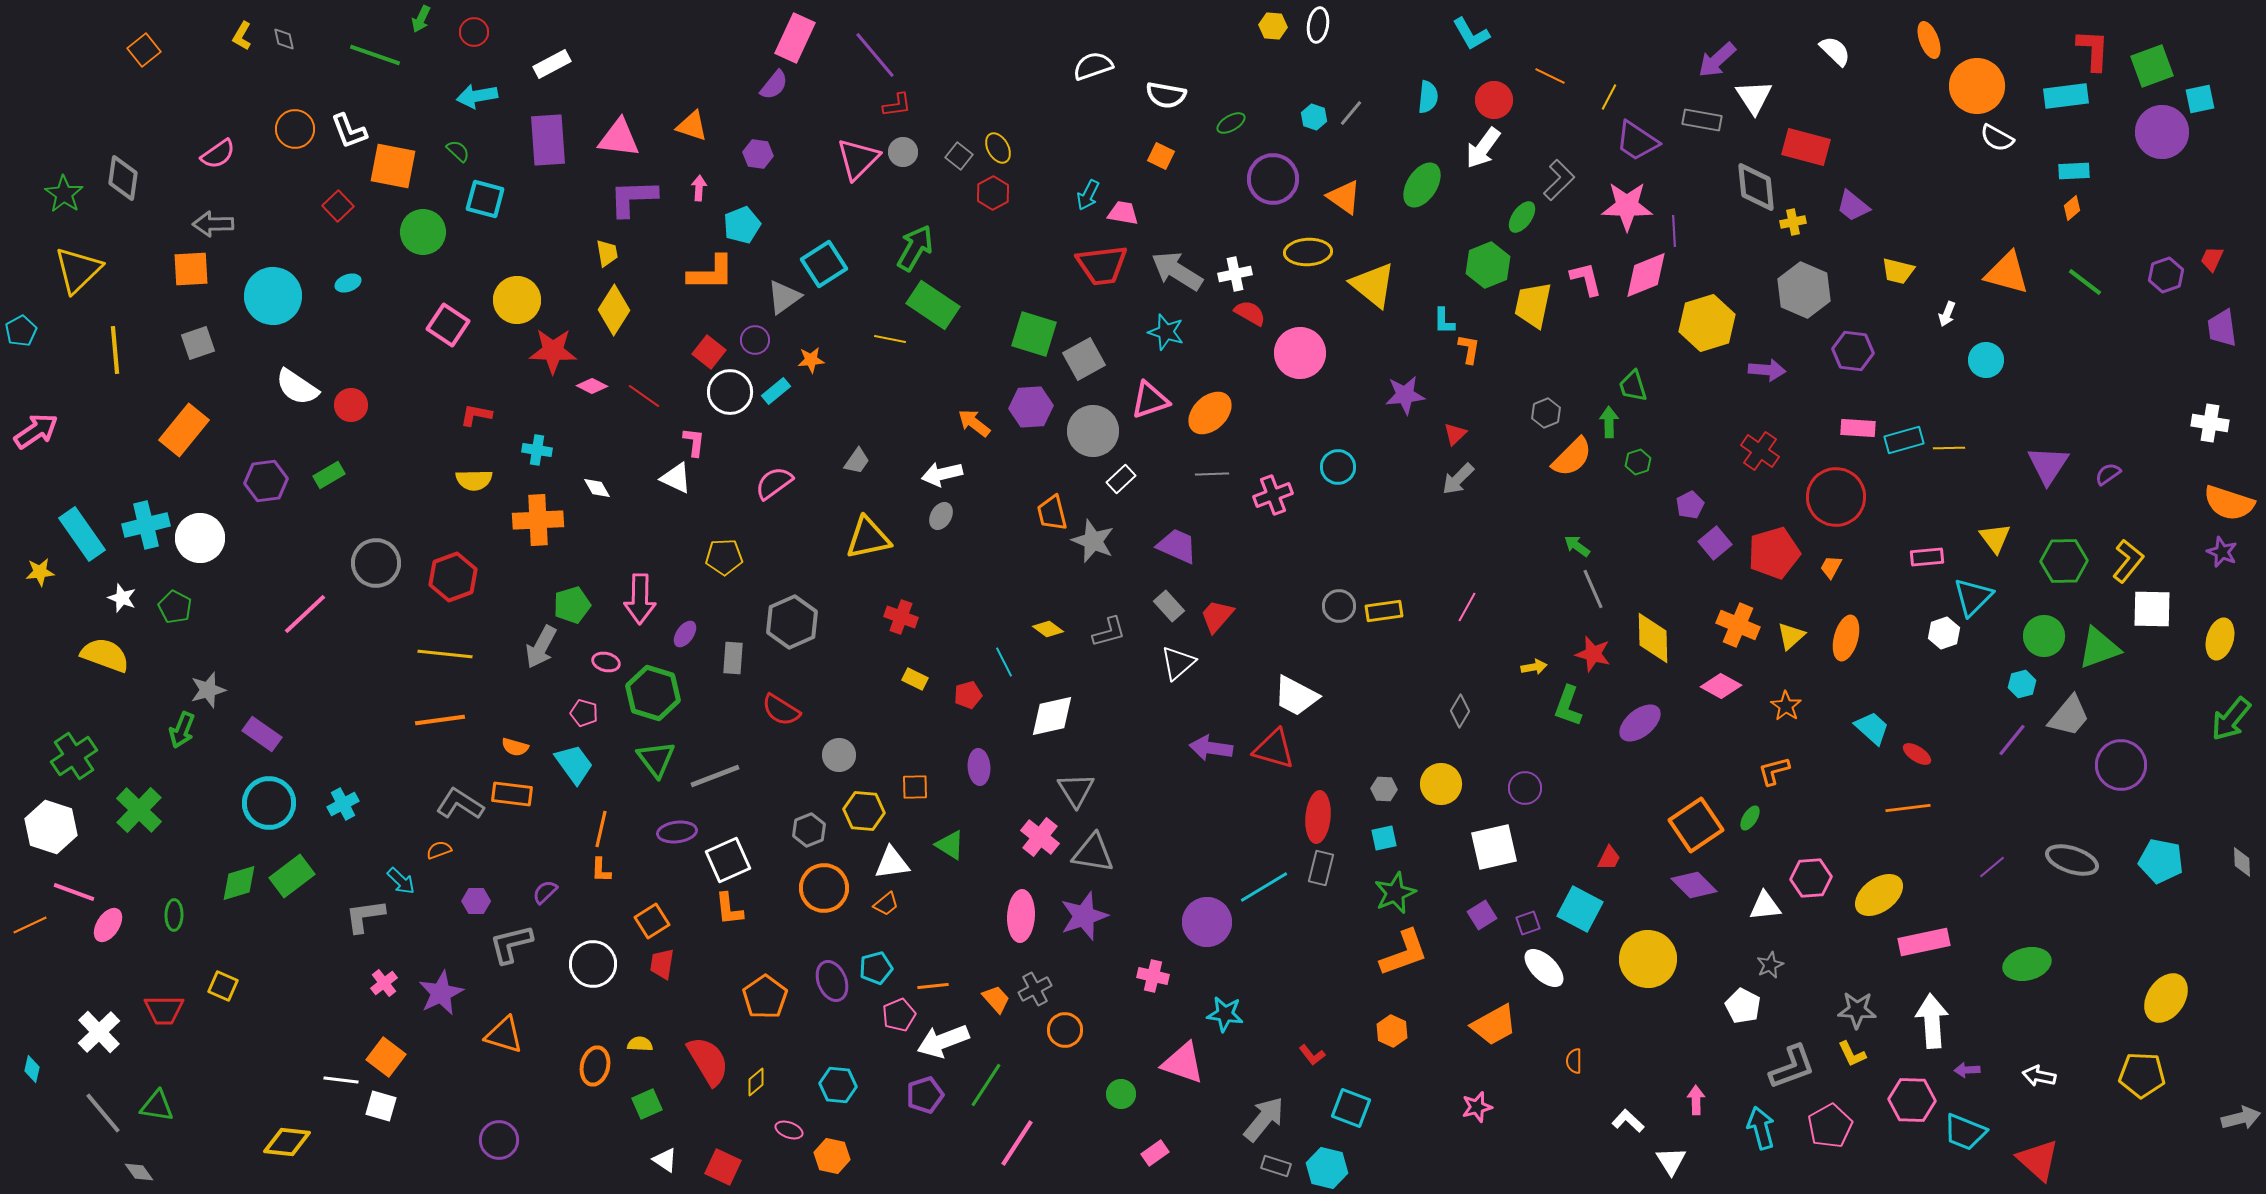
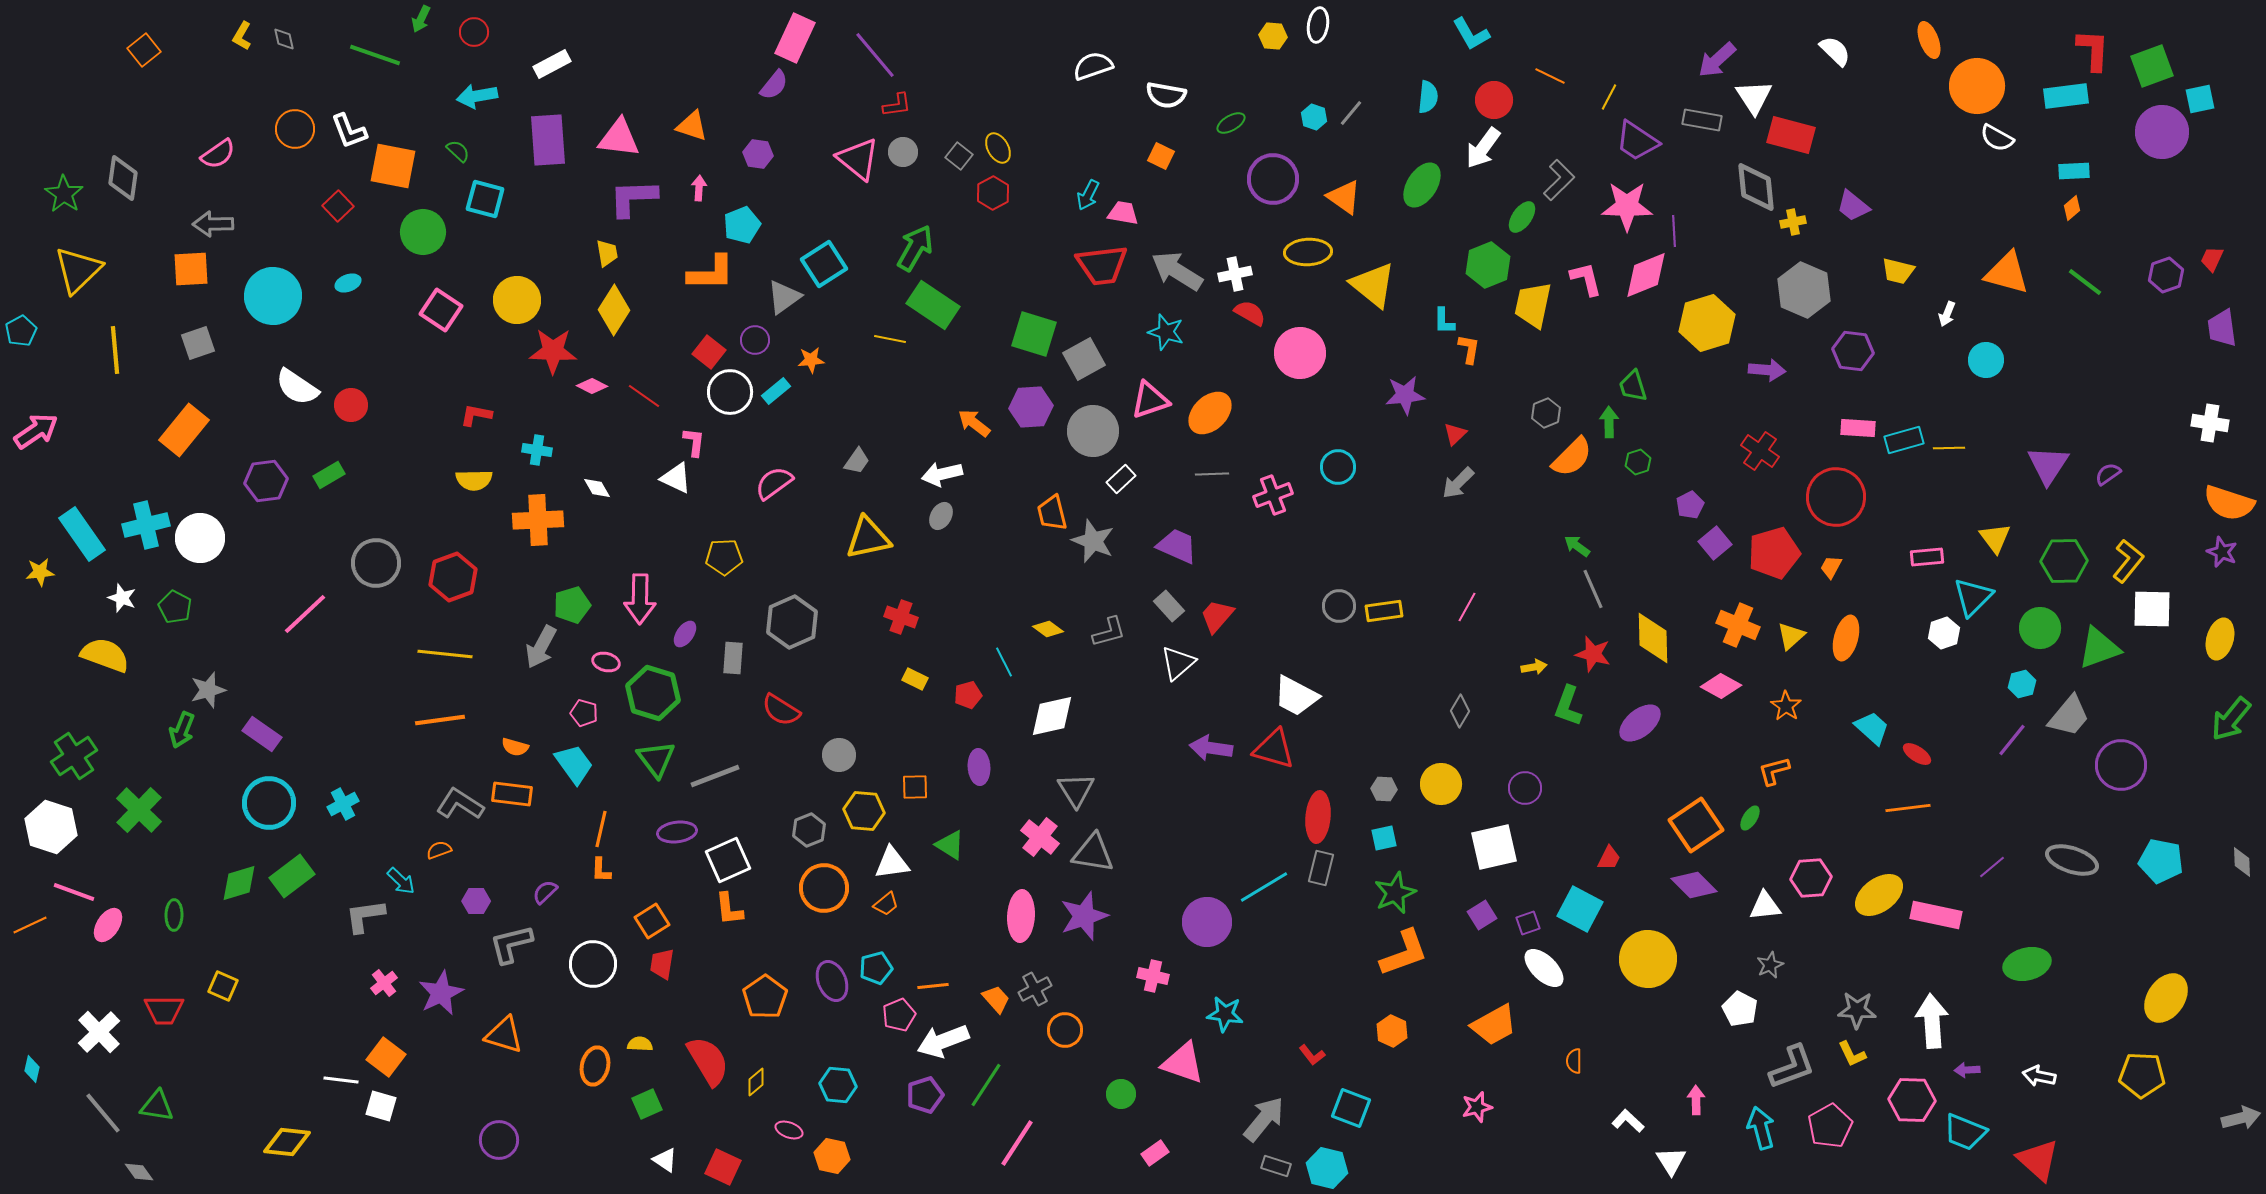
yellow hexagon at (1273, 26): moved 10 px down
red rectangle at (1806, 147): moved 15 px left, 12 px up
pink triangle at (858, 159): rotated 36 degrees counterclockwise
pink square at (448, 325): moved 7 px left, 15 px up
gray arrow at (1458, 479): moved 4 px down
green circle at (2044, 636): moved 4 px left, 8 px up
pink rectangle at (1924, 942): moved 12 px right, 27 px up; rotated 24 degrees clockwise
white pentagon at (1743, 1006): moved 3 px left, 3 px down
